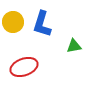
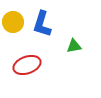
red ellipse: moved 3 px right, 2 px up
